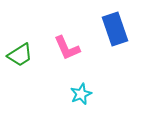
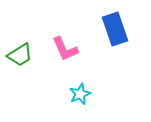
pink L-shape: moved 2 px left, 1 px down
cyan star: moved 1 px left
